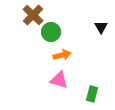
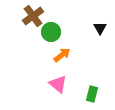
brown cross: moved 1 px down; rotated 10 degrees clockwise
black triangle: moved 1 px left, 1 px down
orange arrow: rotated 24 degrees counterclockwise
pink triangle: moved 1 px left, 4 px down; rotated 24 degrees clockwise
